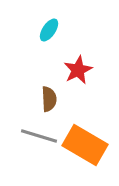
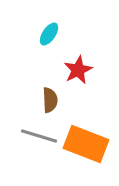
cyan ellipse: moved 4 px down
brown semicircle: moved 1 px right, 1 px down
orange rectangle: moved 1 px right, 1 px up; rotated 9 degrees counterclockwise
